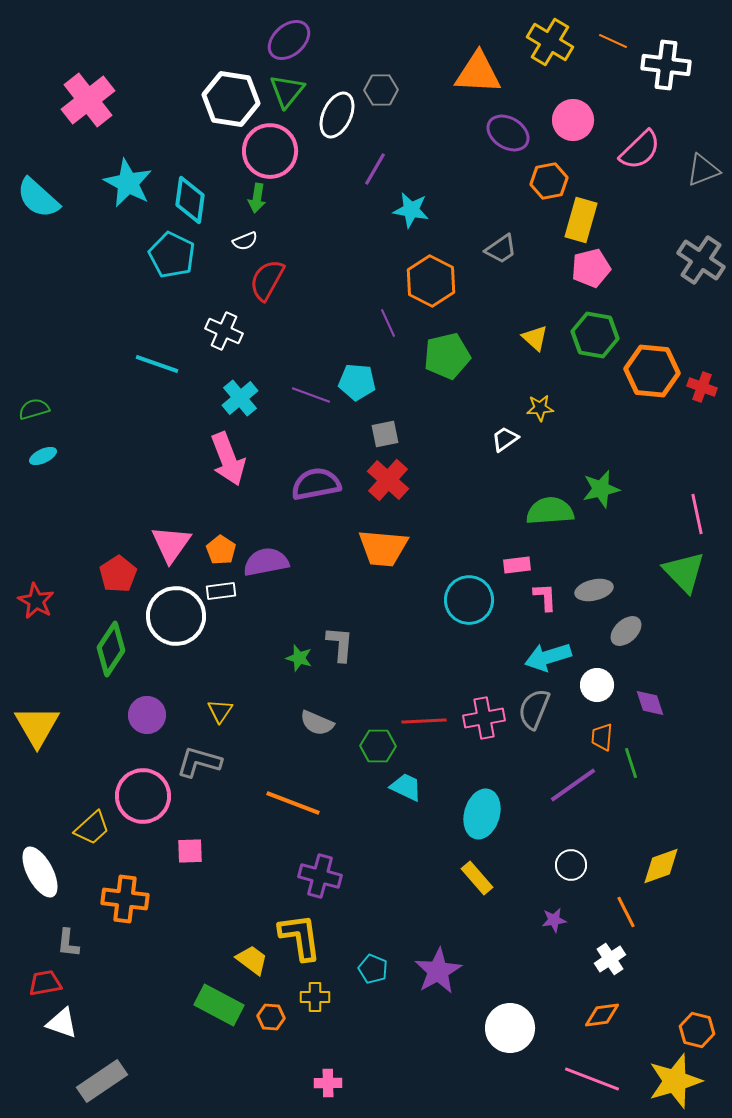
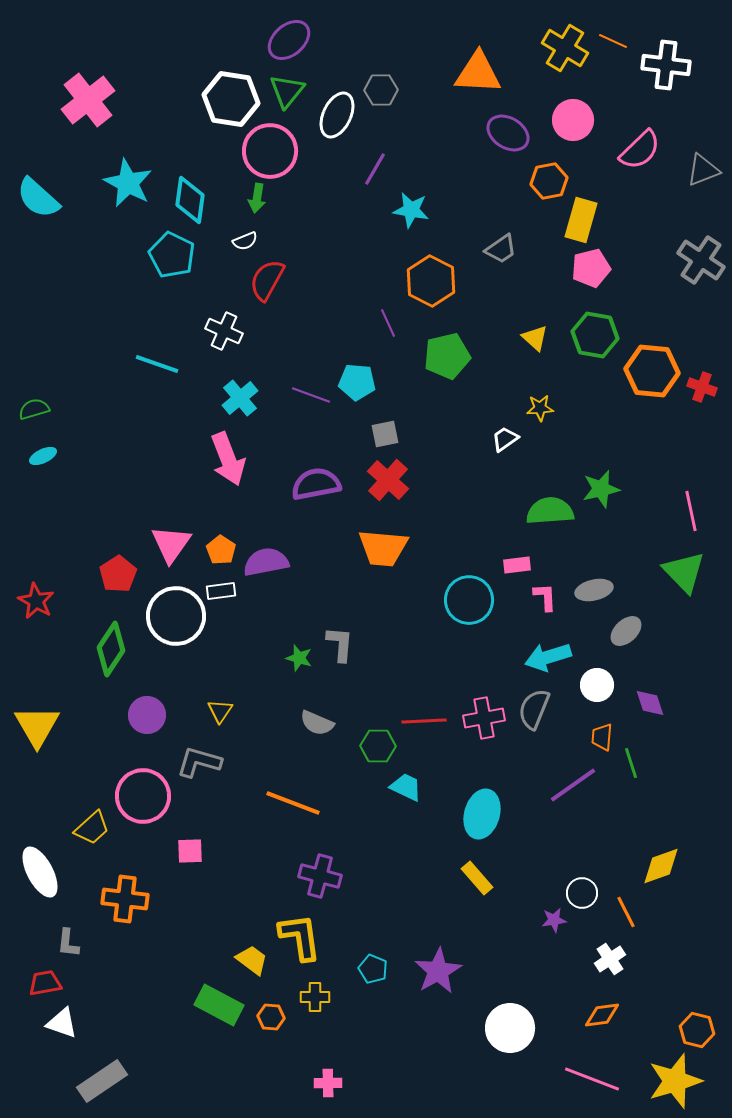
yellow cross at (550, 42): moved 15 px right, 6 px down
pink line at (697, 514): moved 6 px left, 3 px up
white circle at (571, 865): moved 11 px right, 28 px down
